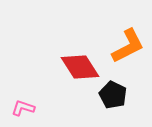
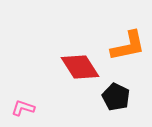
orange L-shape: rotated 15 degrees clockwise
black pentagon: moved 3 px right, 2 px down
